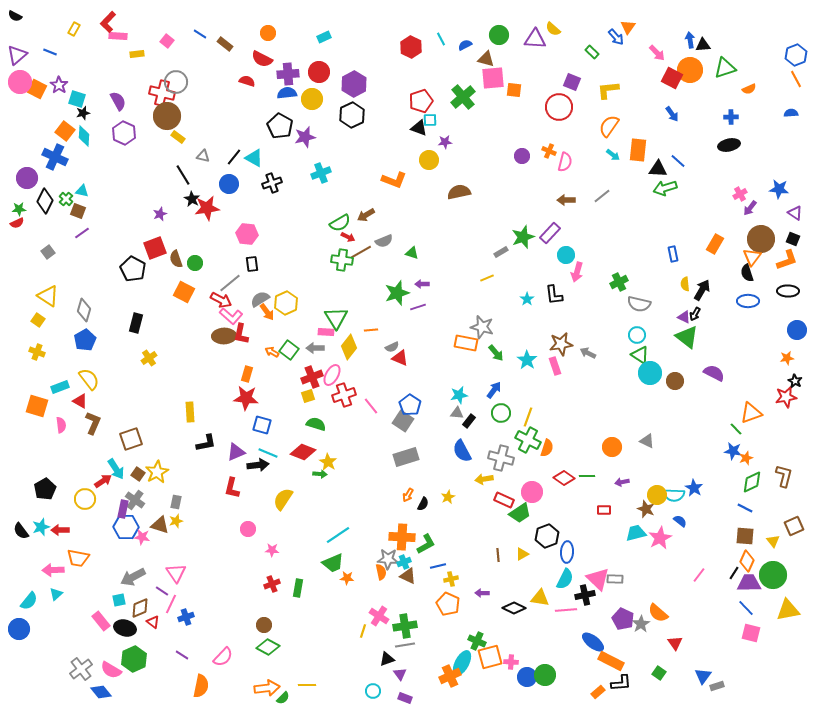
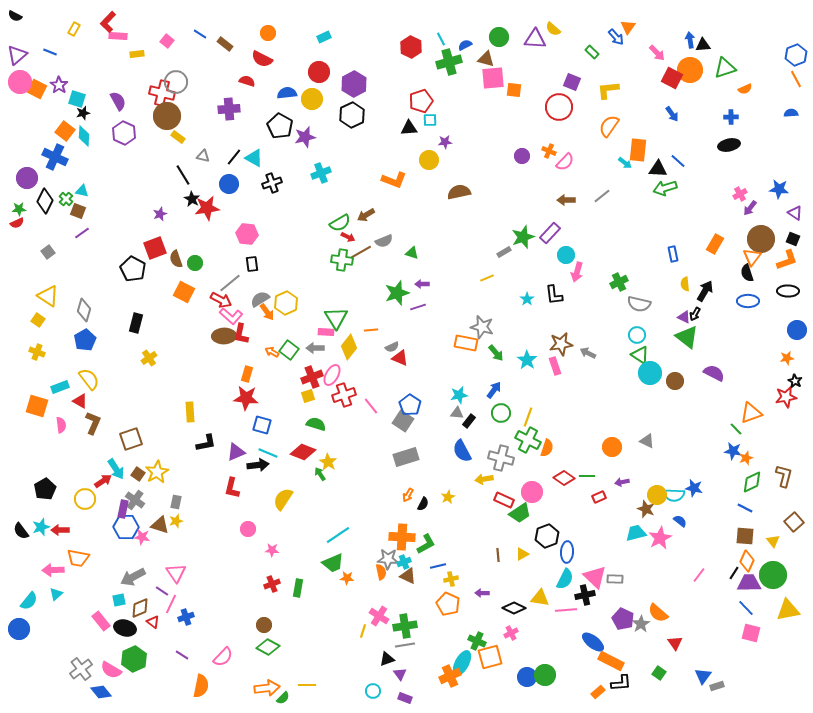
green circle at (499, 35): moved 2 px down
purple cross at (288, 74): moved 59 px left, 35 px down
orange semicircle at (749, 89): moved 4 px left
green cross at (463, 97): moved 14 px left, 35 px up; rotated 25 degrees clockwise
black triangle at (419, 128): moved 10 px left; rotated 24 degrees counterclockwise
cyan arrow at (613, 155): moved 12 px right, 8 px down
pink semicircle at (565, 162): rotated 30 degrees clockwise
gray rectangle at (501, 252): moved 3 px right
black arrow at (702, 290): moved 3 px right, 1 px down
green arrow at (320, 474): rotated 128 degrees counterclockwise
blue star at (694, 488): rotated 18 degrees counterclockwise
red rectangle at (604, 510): moved 5 px left, 13 px up; rotated 24 degrees counterclockwise
brown square at (794, 526): moved 4 px up; rotated 18 degrees counterclockwise
pink triangle at (598, 579): moved 3 px left, 2 px up
pink cross at (511, 662): moved 29 px up; rotated 32 degrees counterclockwise
